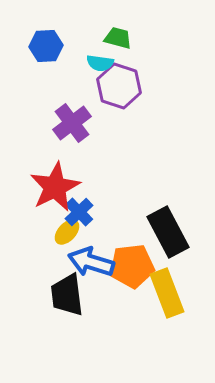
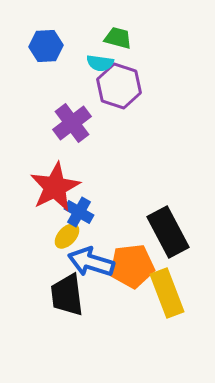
blue cross: rotated 16 degrees counterclockwise
yellow ellipse: moved 4 px down
